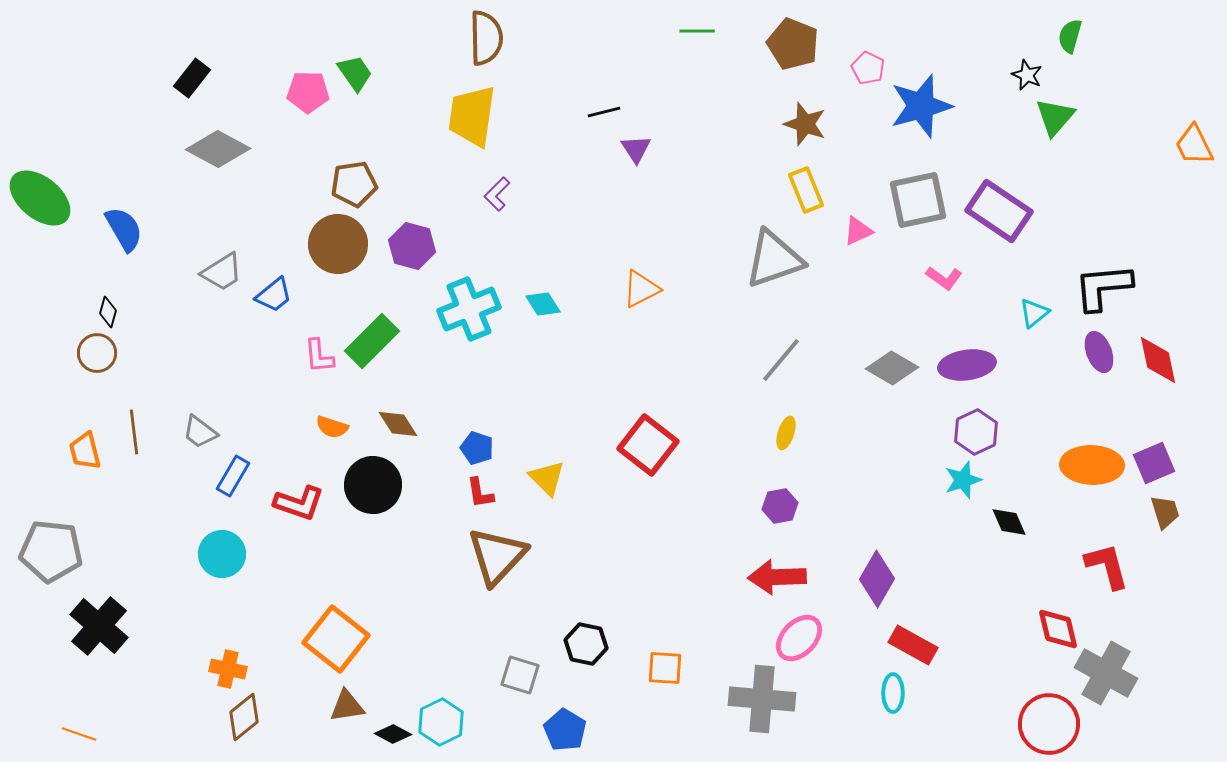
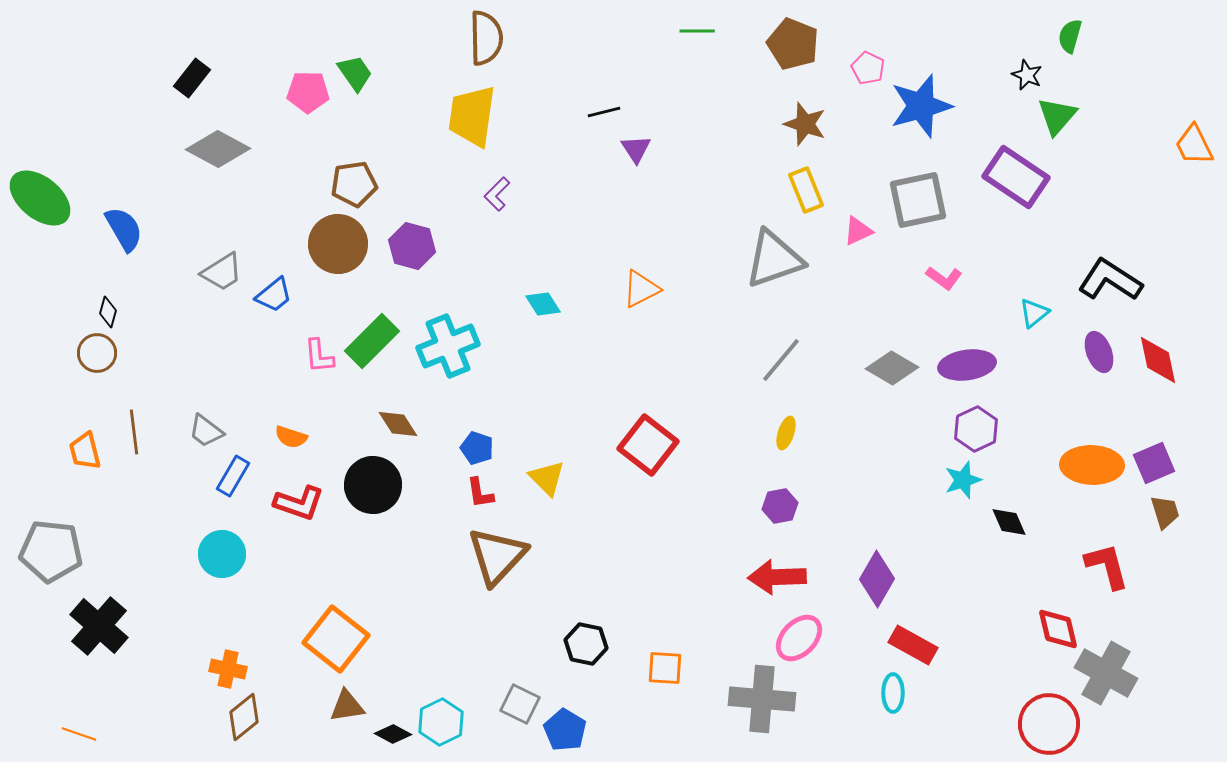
green triangle at (1055, 117): moved 2 px right, 1 px up
purple rectangle at (999, 211): moved 17 px right, 34 px up
black L-shape at (1103, 287): moved 7 px right, 7 px up; rotated 38 degrees clockwise
cyan cross at (469, 309): moved 21 px left, 37 px down
orange semicircle at (332, 427): moved 41 px left, 10 px down
gray trapezoid at (200, 432): moved 6 px right, 1 px up
purple hexagon at (976, 432): moved 3 px up
gray square at (520, 675): moved 29 px down; rotated 9 degrees clockwise
